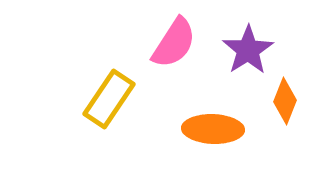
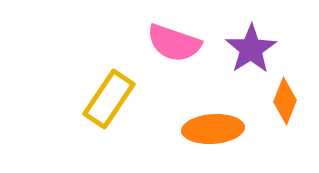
pink semicircle: rotated 76 degrees clockwise
purple star: moved 3 px right, 1 px up
orange ellipse: rotated 6 degrees counterclockwise
